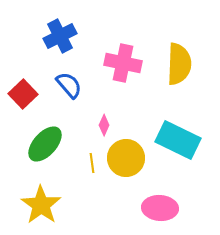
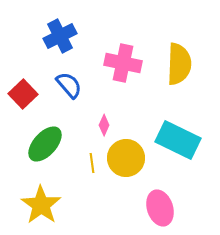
pink ellipse: rotated 68 degrees clockwise
